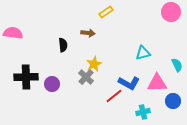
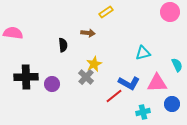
pink circle: moved 1 px left
blue circle: moved 1 px left, 3 px down
